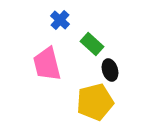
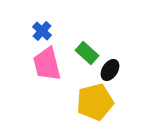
blue cross: moved 18 px left, 11 px down
green rectangle: moved 5 px left, 9 px down
black ellipse: rotated 50 degrees clockwise
